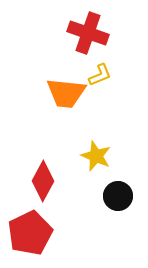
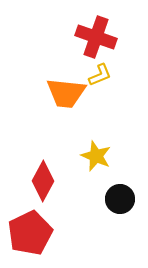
red cross: moved 8 px right, 4 px down
black circle: moved 2 px right, 3 px down
